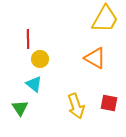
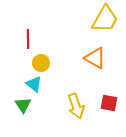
yellow circle: moved 1 px right, 4 px down
green triangle: moved 3 px right, 3 px up
